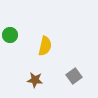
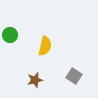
gray square: rotated 21 degrees counterclockwise
brown star: rotated 21 degrees counterclockwise
